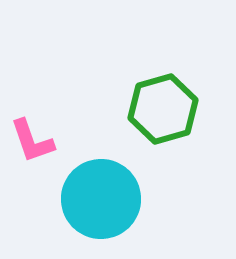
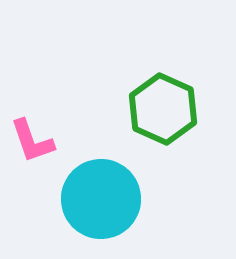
green hexagon: rotated 20 degrees counterclockwise
